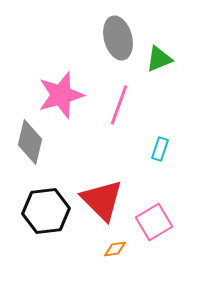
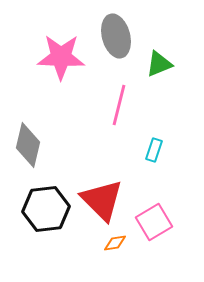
gray ellipse: moved 2 px left, 2 px up
green triangle: moved 5 px down
pink star: moved 38 px up; rotated 18 degrees clockwise
pink line: rotated 6 degrees counterclockwise
gray diamond: moved 2 px left, 3 px down
cyan rectangle: moved 6 px left, 1 px down
black hexagon: moved 2 px up
orange diamond: moved 6 px up
